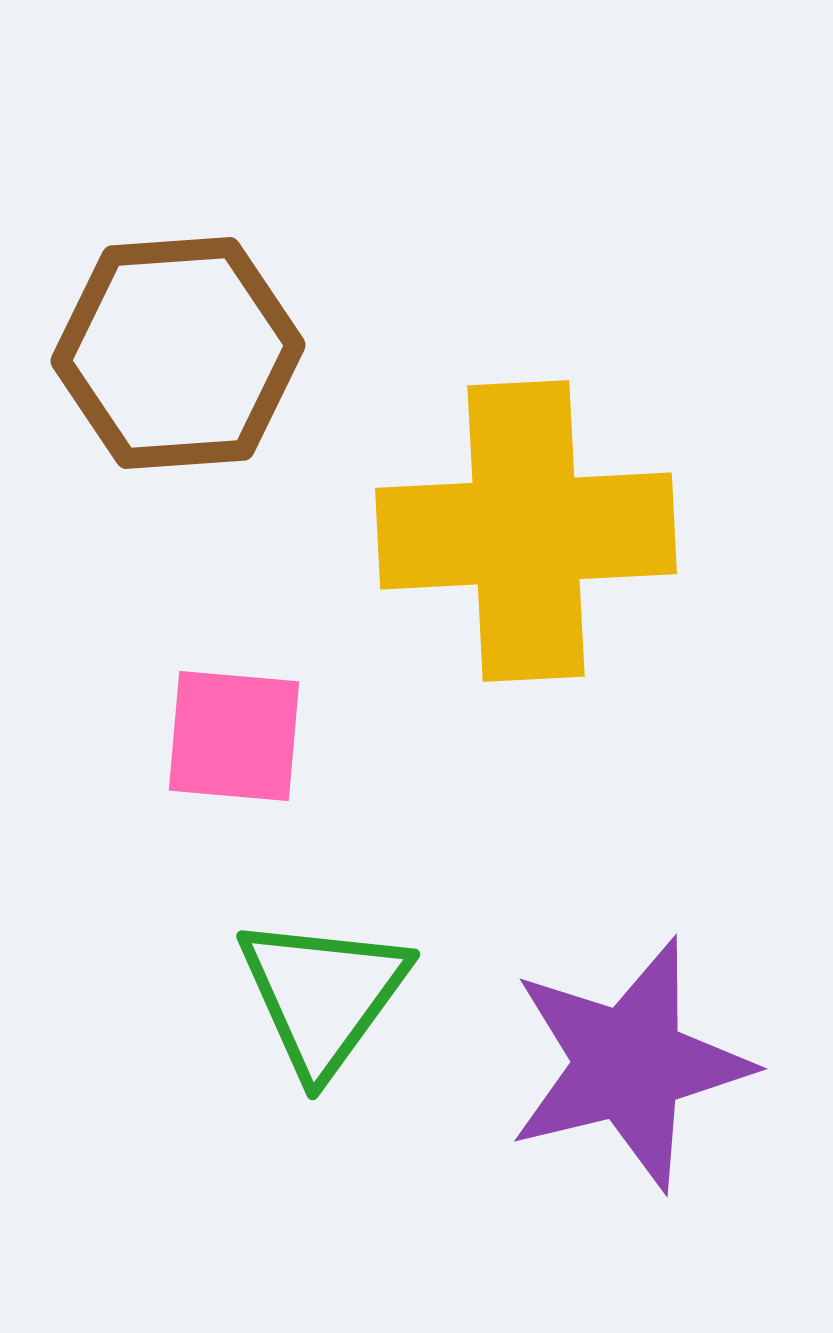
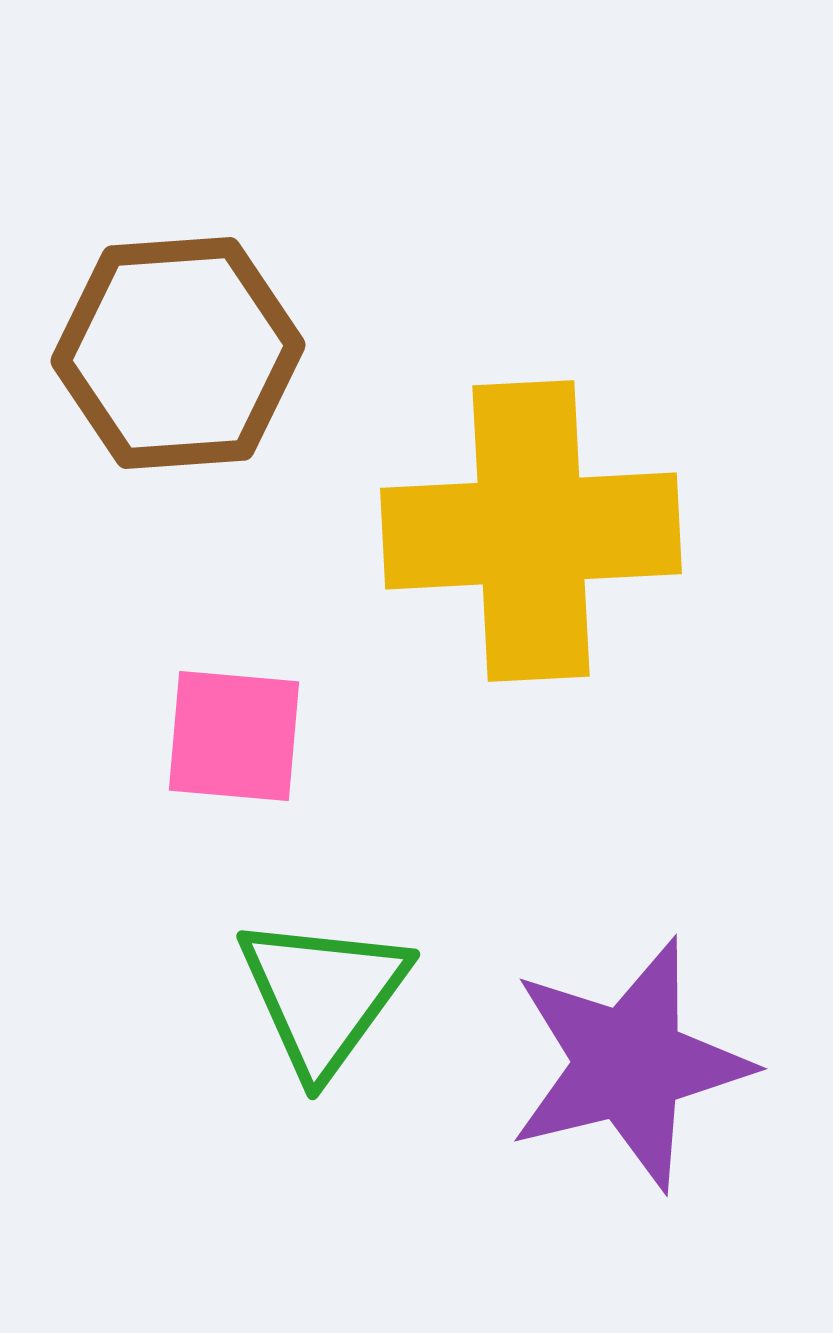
yellow cross: moved 5 px right
